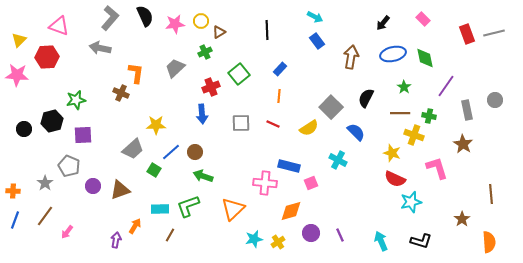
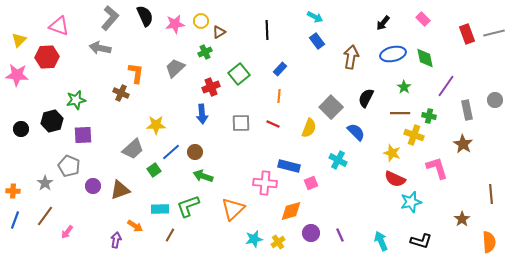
yellow semicircle at (309, 128): rotated 36 degrees counterclockwise
black circle at (24, 129): moved 3 px left
green square at (154, 170): rotated 24 degrees clockwise
orange arrow at (135, 226): rotated 91 degrees clockwise
